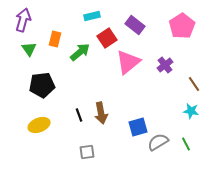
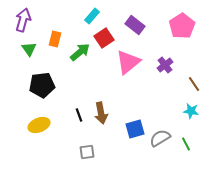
cyan rectangle: rotated 35 degrees counterclockwise
red square: moved 3 px left
blue square: moved 3 px left, 2 px down
gray semicircle: moved 2 px right, 4 px up
